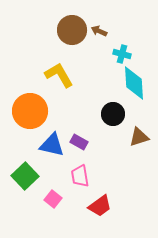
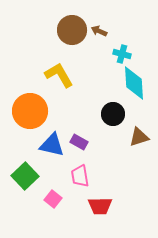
red trapezoid: rotated 35 degrees clockwise
